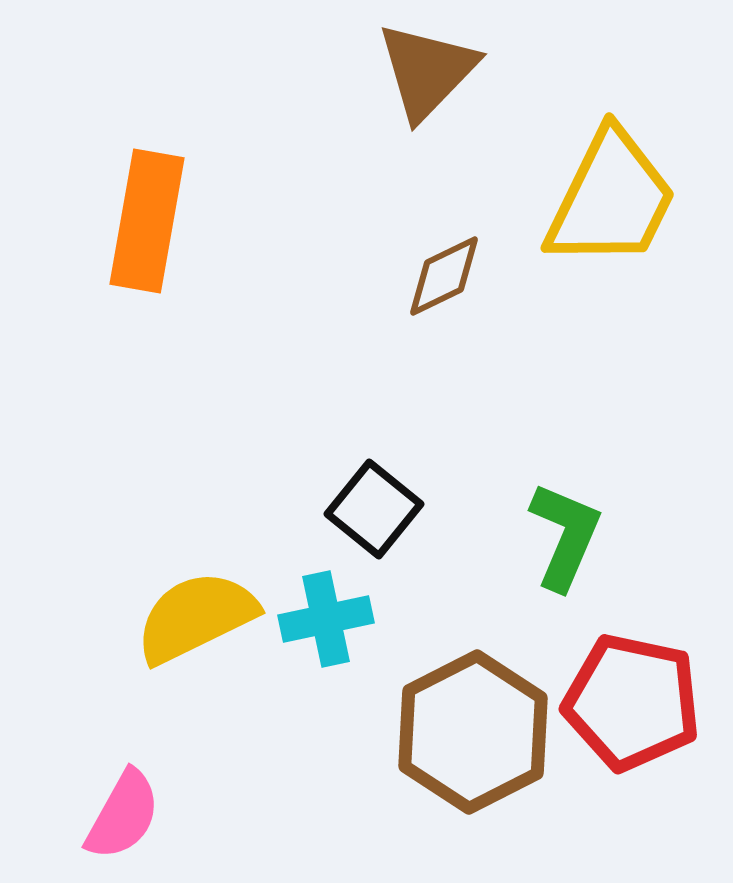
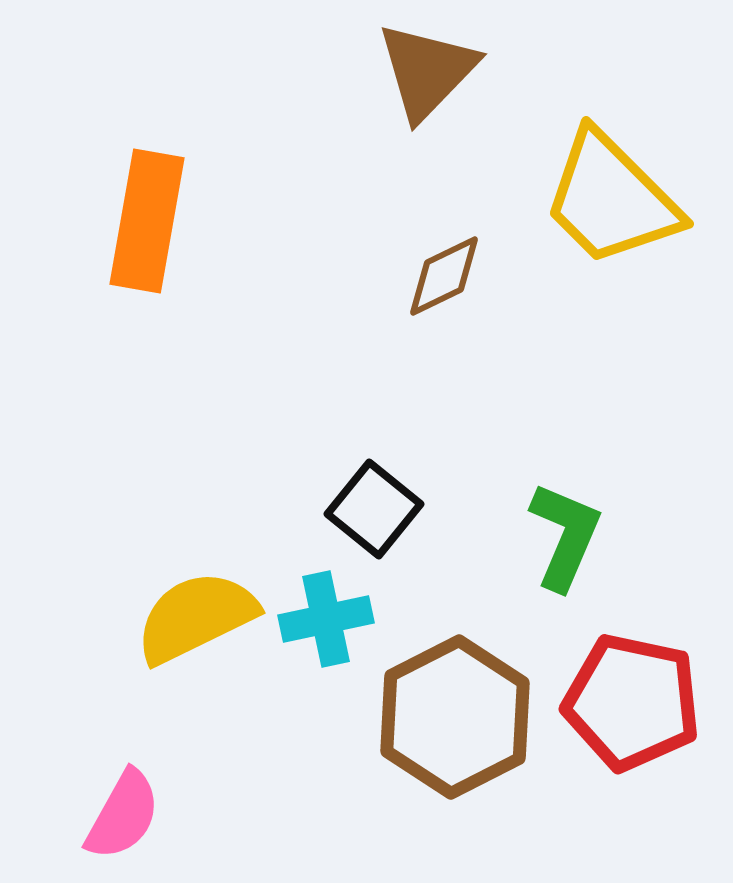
yellow trapezoid: rotated 109 degrees clockwise
brown hexagon: moved 18 px left, 15 px up
